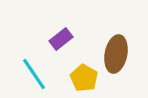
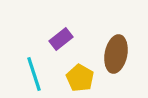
cyan line: rotated 16 degrees clockwise
yellow pentagon: moved 4 px left
